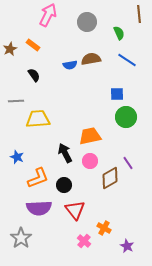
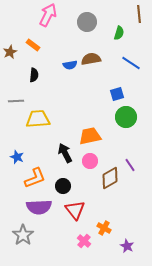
green semicircle: rotated 40 degrees clockwise
brown star: moved 3 px down
blue line: moved 4 px right, 3 px down
black semicircle: rotated 40 degrees clockwise
blue square: rotated 16 degrees counterclockwise
purple line: moved 2 px right, 2 px down
orange L-shape: moved 3 px left
black circle: moved 1 px left, 1 px down
purple semicircle: moved 1 px up
gray star: moved 2 px right, 3 px up
